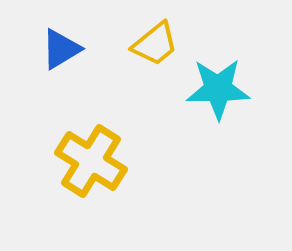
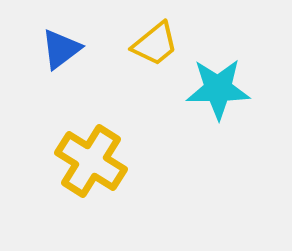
blue triangle: rotated 6 degrees counterclockwise
